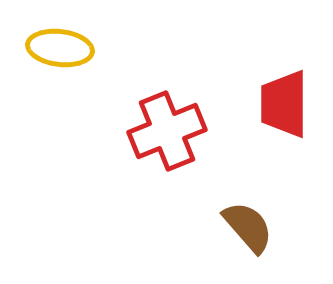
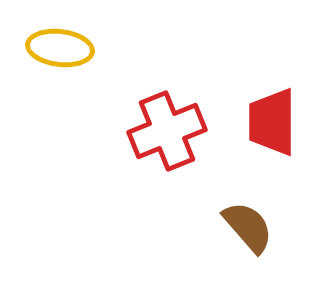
red trapezoid: moved 12 px left, 18 px down
